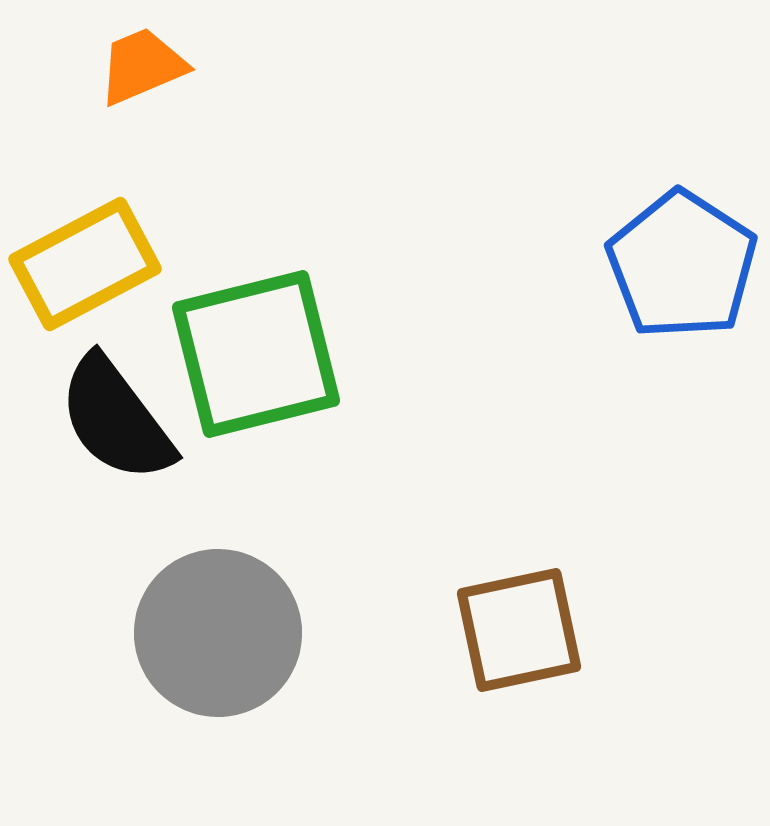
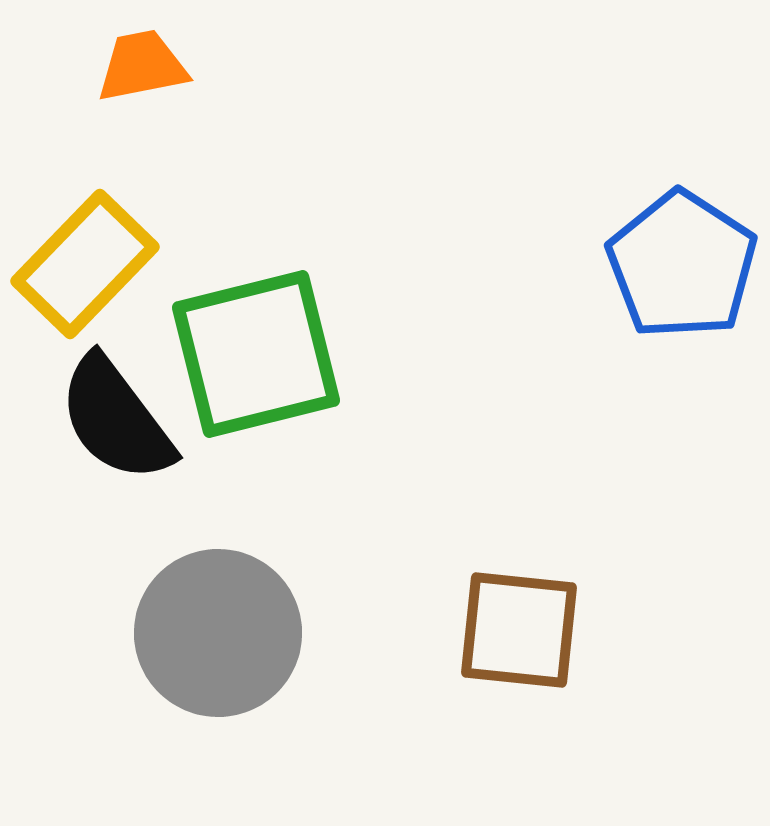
orange trapezoid: rotated 12 degrees clockwise
yellow rectangle: rotated 18 degrees counterclockwise
brown square: rotated 18 degrees clockwise
